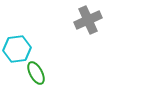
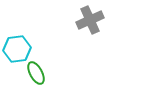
gray cross: moved 2 px right
